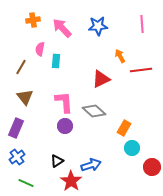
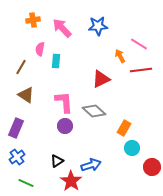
pink line: moved 3 px left, 20 px down; rotated 54 degrees counterclockwise
brown triangle: moved 1 px right, 2 px up; rotated 18 degrees counterclockwise
